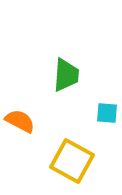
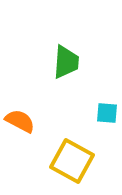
green trapezoid: moved 13 px up
